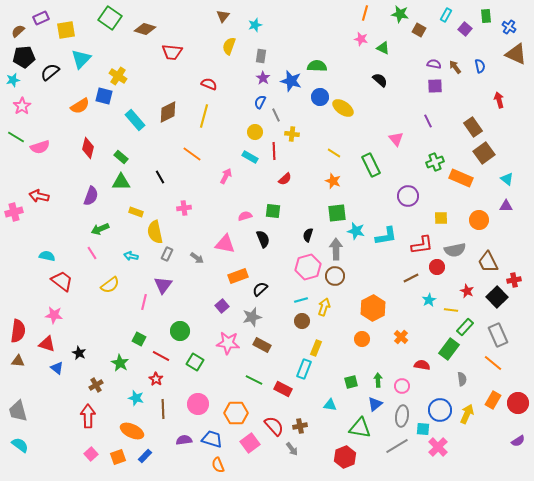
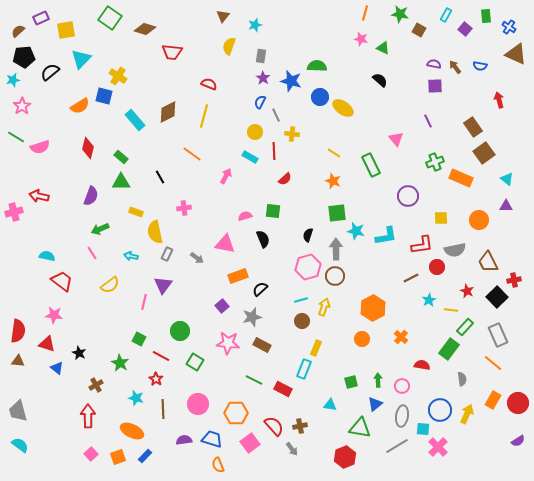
blue semicircle at (480, 66): rotated 112 degrees clockwise
